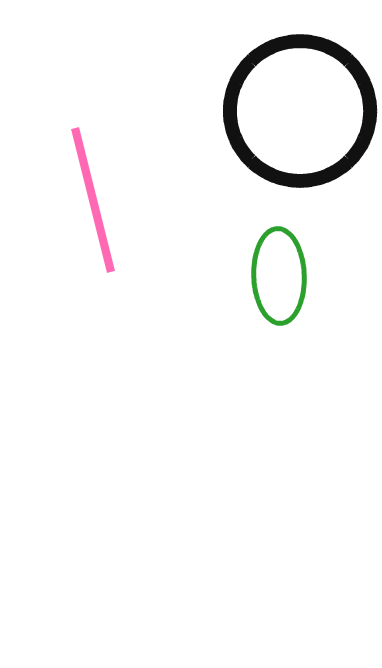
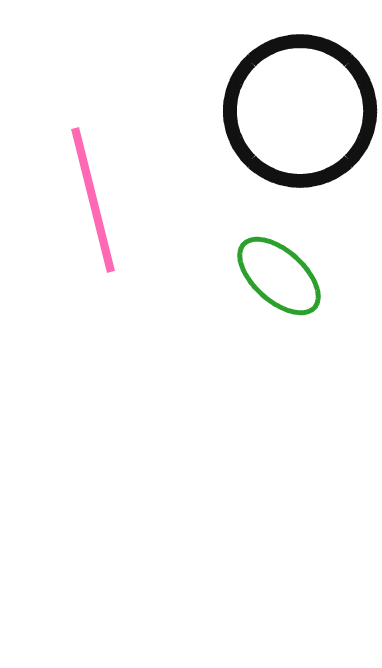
green ellipse: rotated 46 degrees counterclockwise
